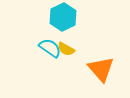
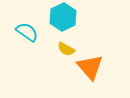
cyan semicircle: moved 23 px left, 16 px up
orange triangle: moved 11 px left, 2 px up
